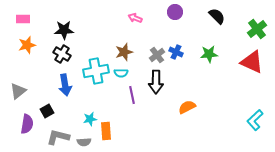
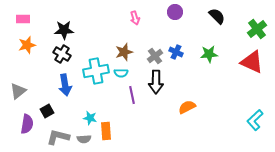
pink arrow: rotated 128 degrees counterclockwise
gray cross: moved 2 px left, 1 px down
cyan star: moved 1 px up; rotated 24 degrees clockwise
gray semicircle: moved 3 px up
